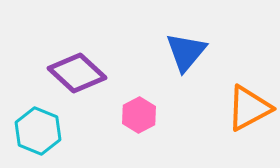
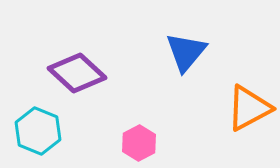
pink hexagon: moved 28 px down
